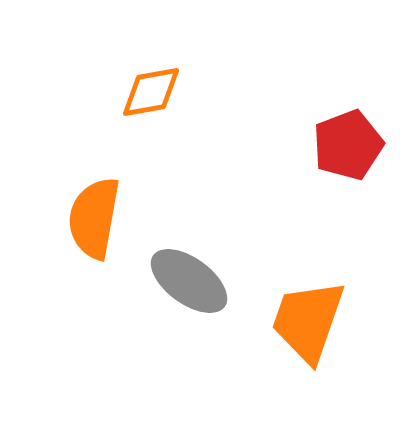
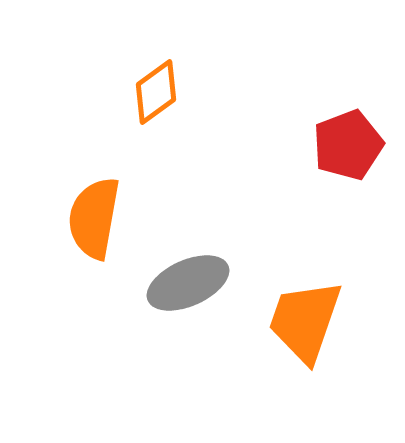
orange diamond: moved 5 px right; rotated 26 degrees counterclockwise
gray ellipse: moved 1 px left, 2 px down; rotated 60 degrees counterclockwise
orange trapezoid: moved 3 px left
